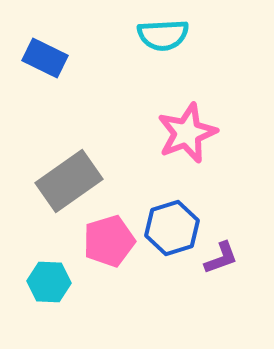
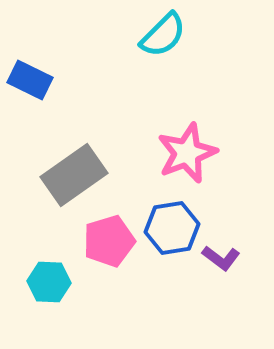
cyan semicircle: rotated 42 degrees counterclockwise
blue rectangle: moved 15 px left, 22 px down
pink star: moved 20 px down
gray rectangle: moved 5 px right, 6 px up
blue hexagon: rotated 8 degrees clockwise
purple L-shape: rotated 57 degrees clockwise
